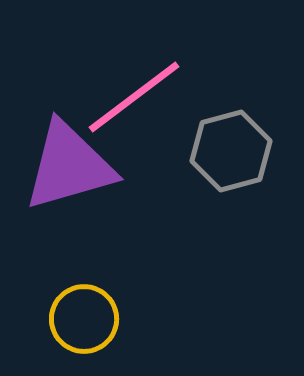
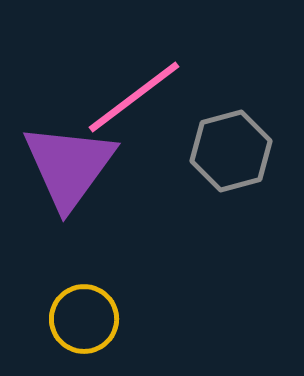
purple triangle: rotated 38 degrees counterclockwise
